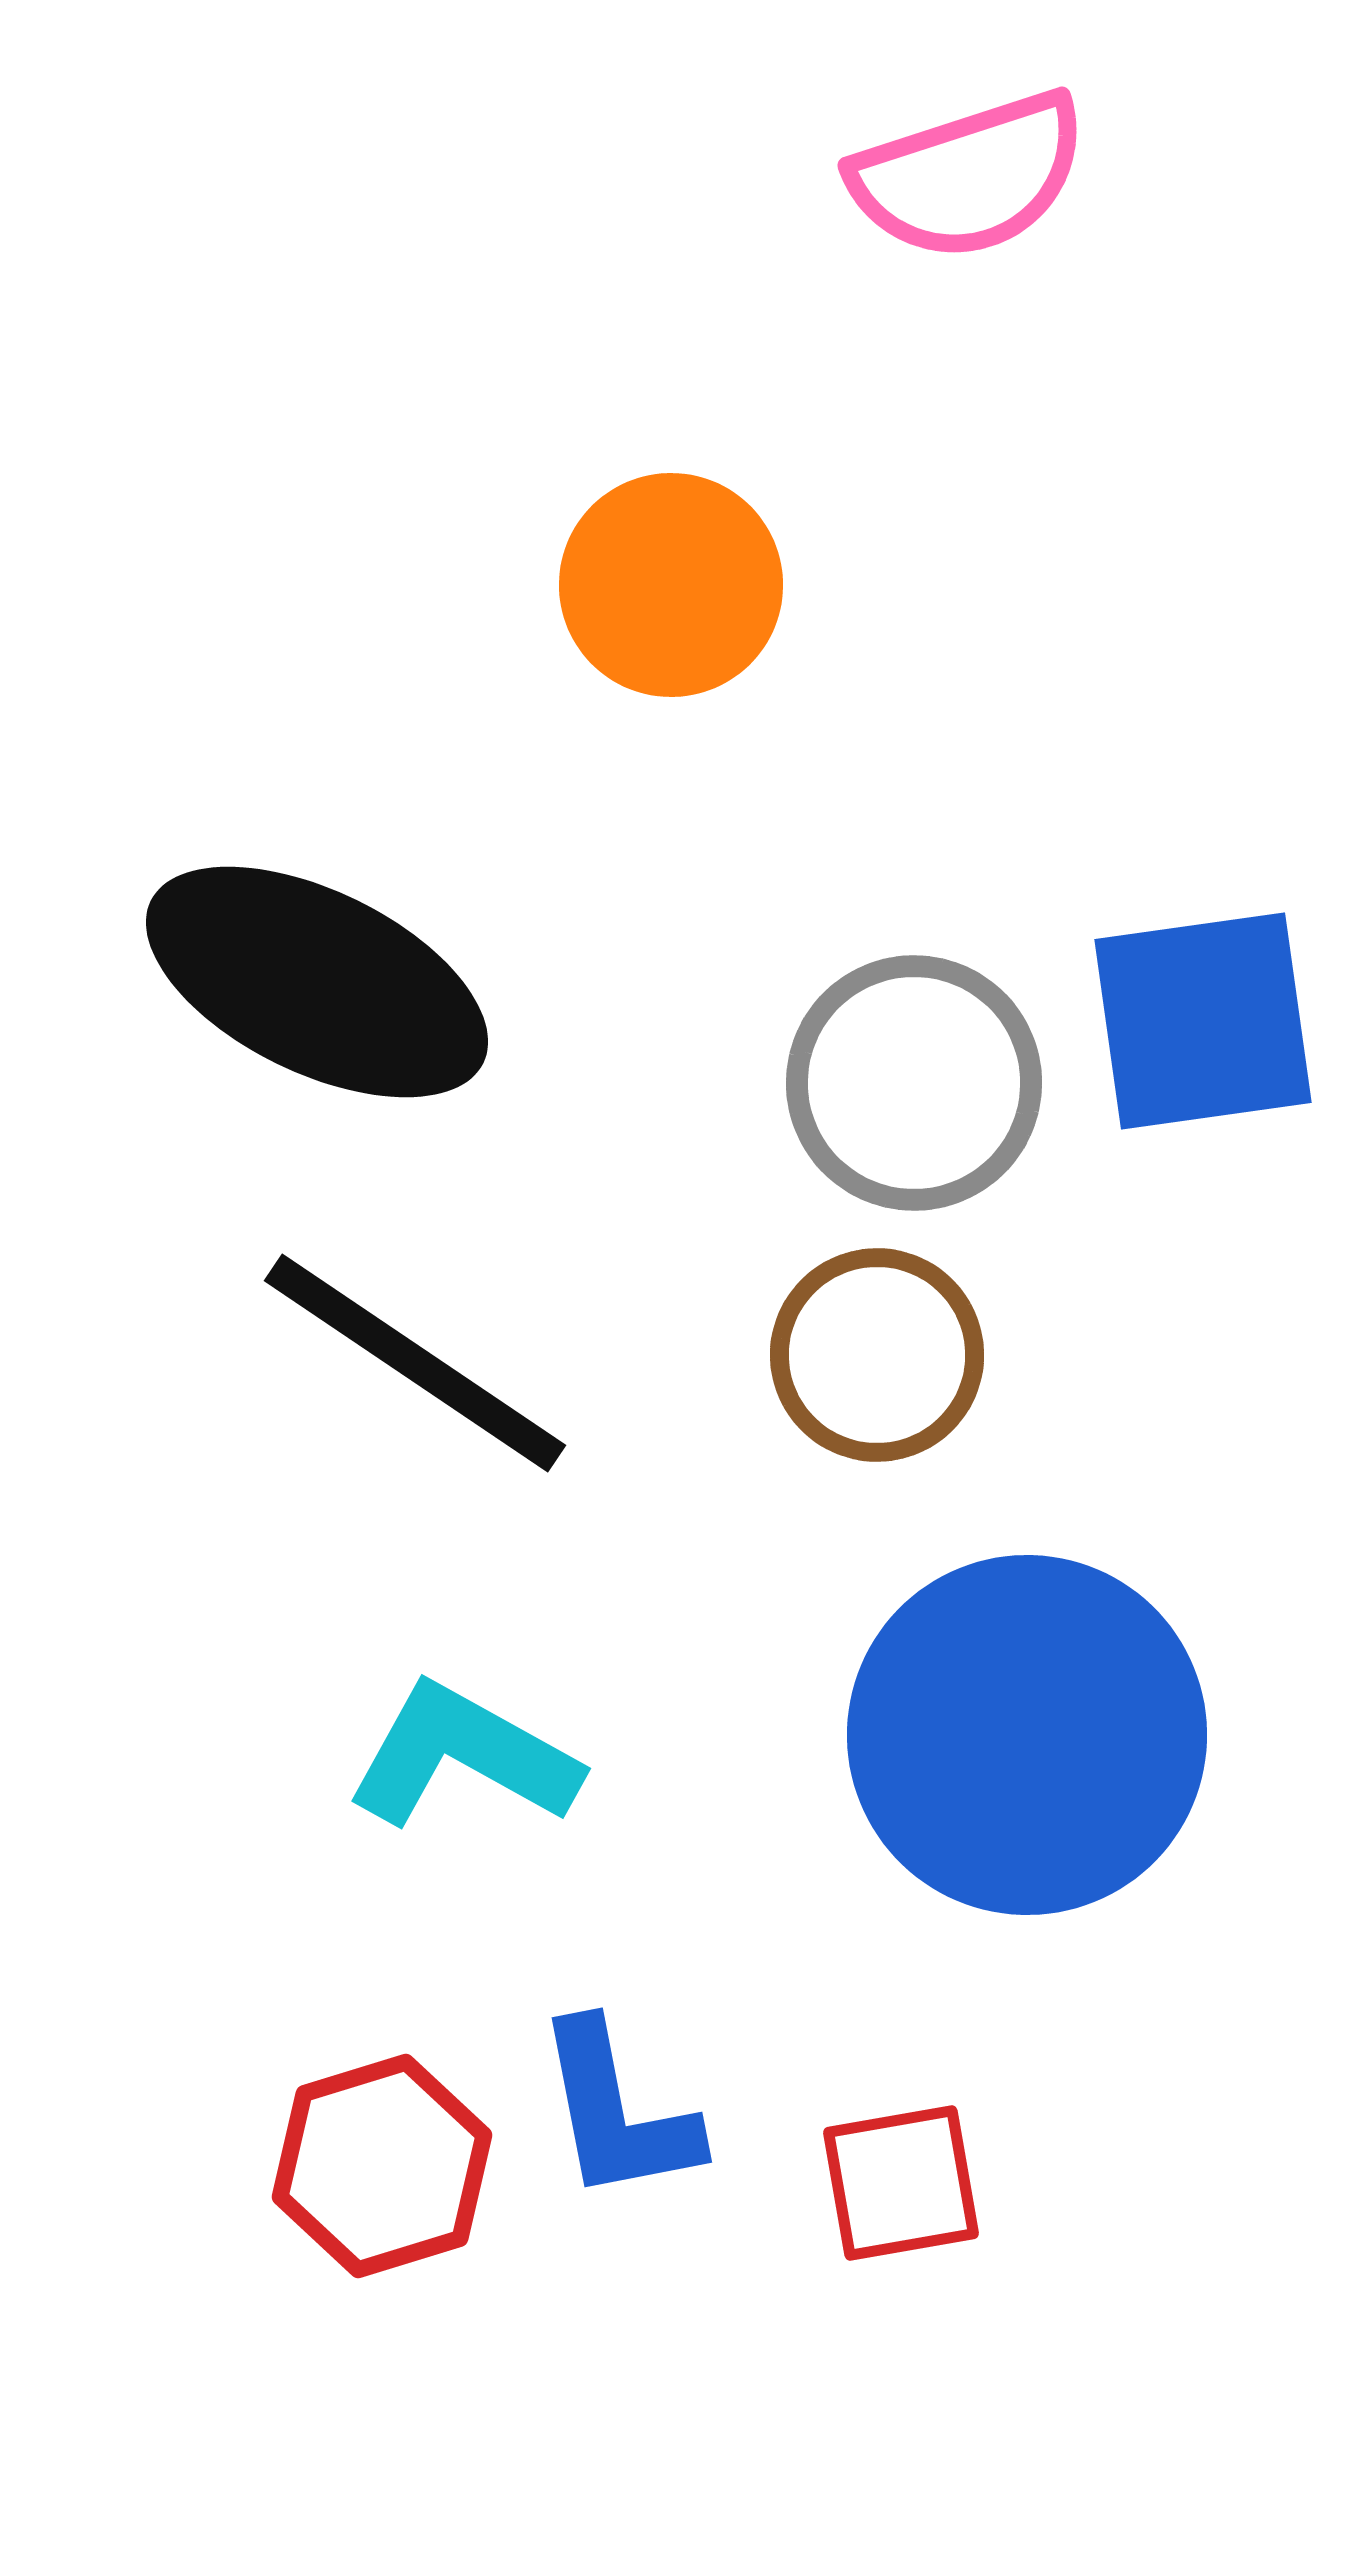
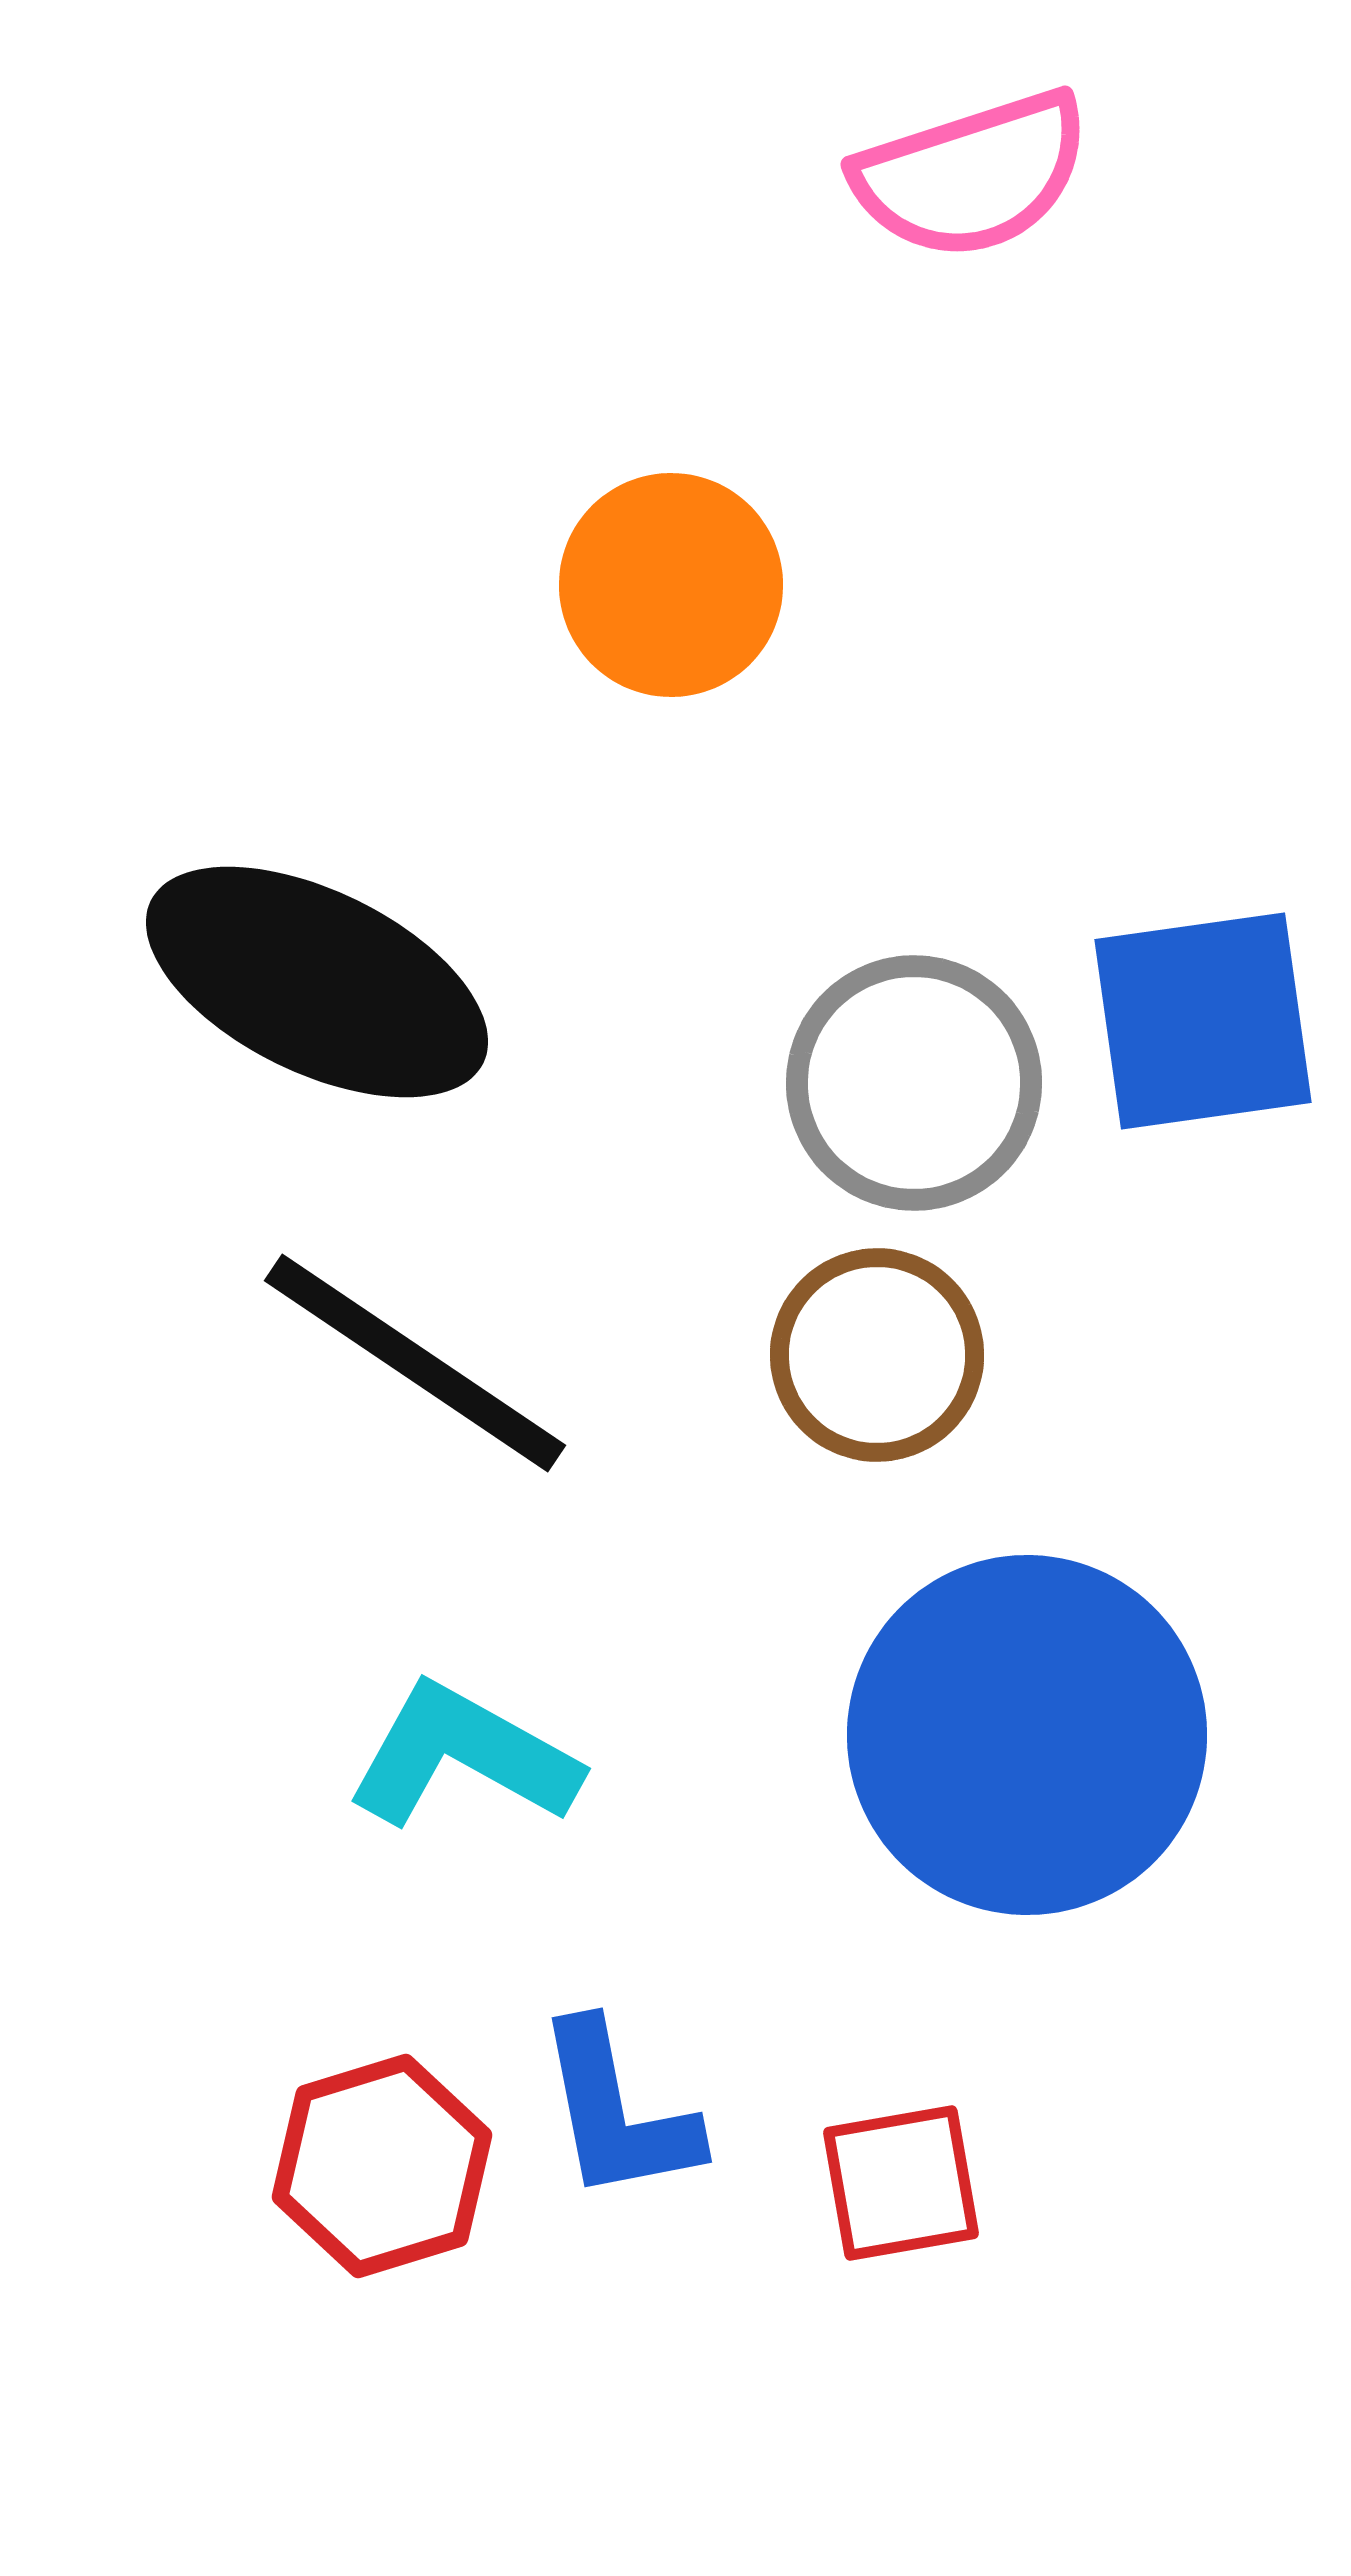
pink semicircle: moved 3 px right, 1 px up
